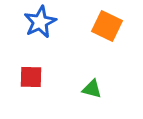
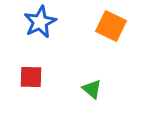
orange square: moved 4 px right
green triangle: rotated 25 degrees clockwise
